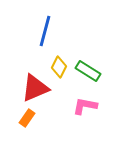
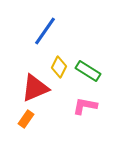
blue line: rotated 20 degrees clockwise
orange rectangle: moved 1 px left, 1 px down
